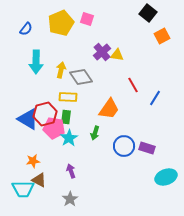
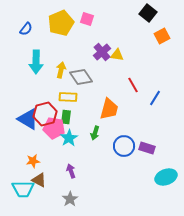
orange trapezoid: rotated 20 degrees counterclockwise
